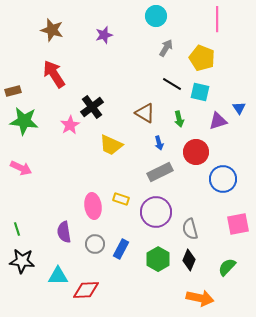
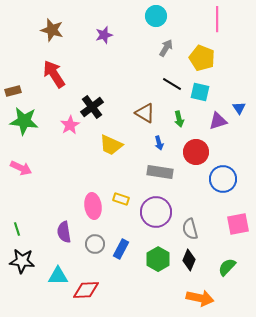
gray rectangle: rotated 35 degrees clockwise
